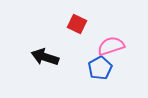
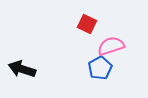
red square: moved 10 px right
black arrow: moved 23 px left, 12 px down
